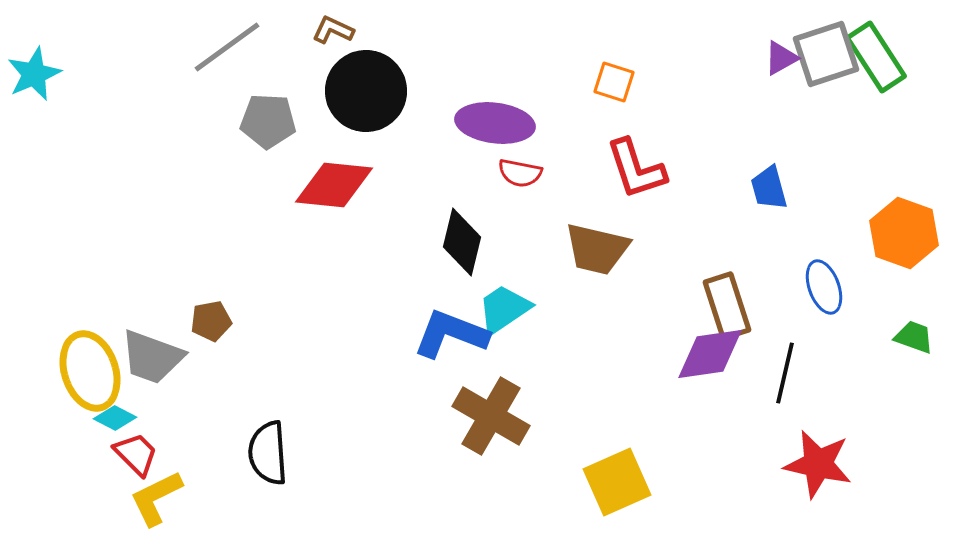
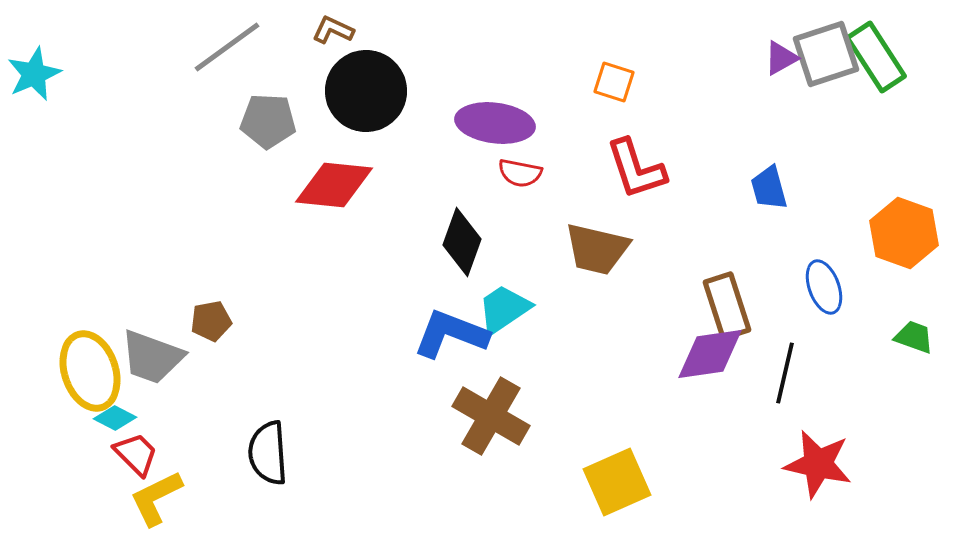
black diamond: rotated 6 degrees clockwise
